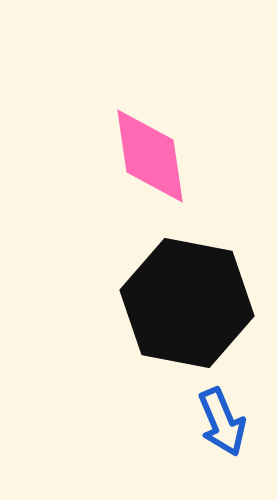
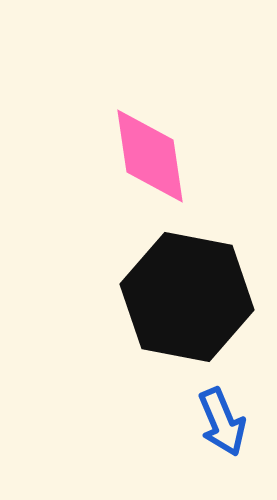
black hexagon: moved 6 px up
